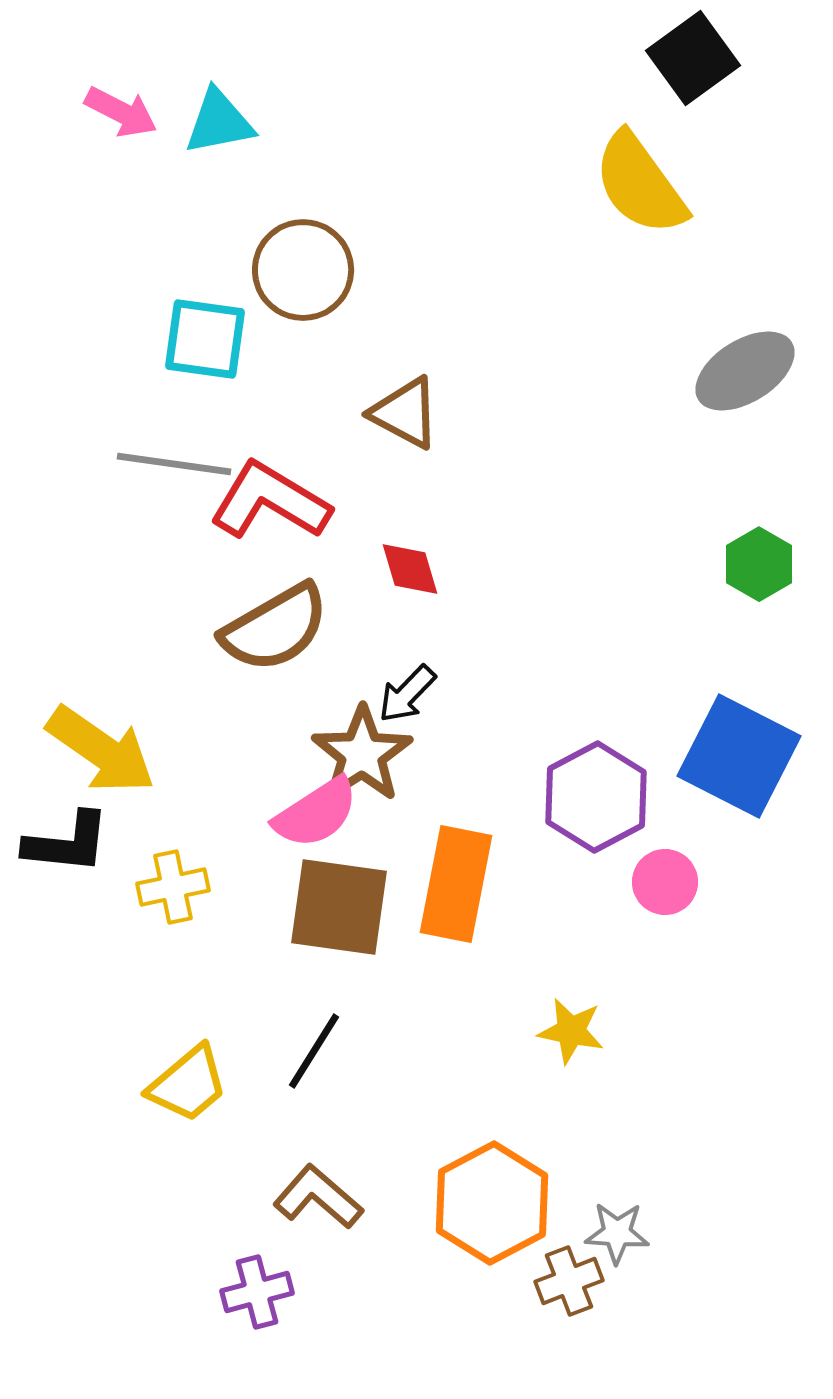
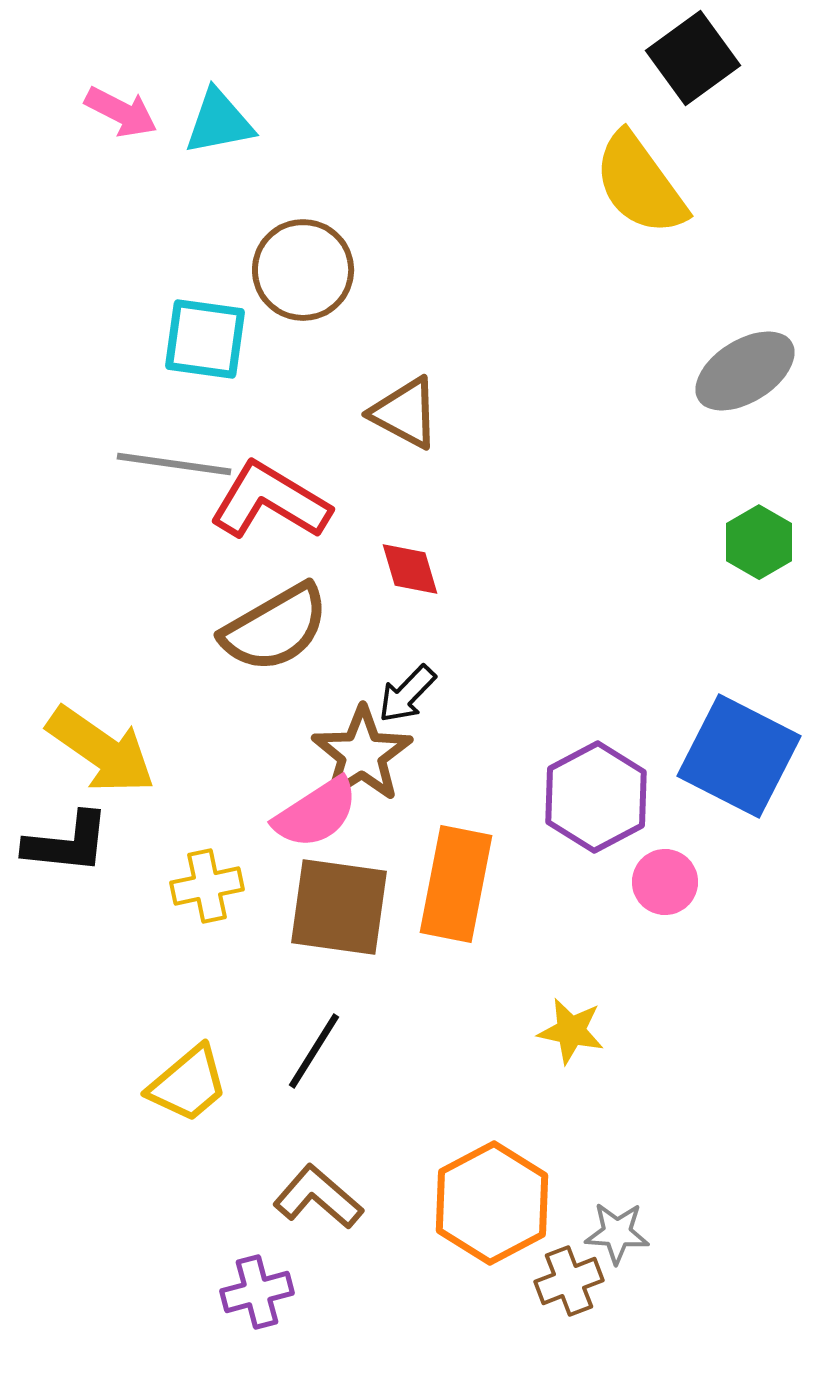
green hexagon: moved 22 px up
yellow cross: moved 34 px right, 1 px up
